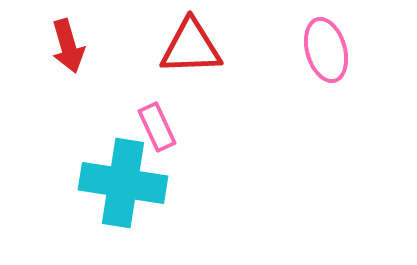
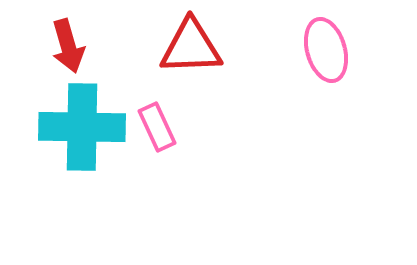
cyan cross: moved 41 px left, 56 px up; rotated 8 degrees counterclockwise
